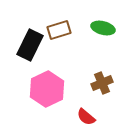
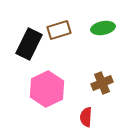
green ellipse: rotated 25 degrees counterclockwise
black rectangle: moved 1 px left, 1 px up
red semicircle: rotated 54 degrees clockwise
